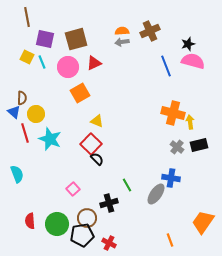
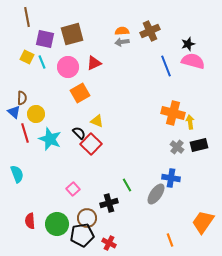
brown square: moved 4 px left, 5 px up
black semicircle: moved 18 px left, 26 px up
